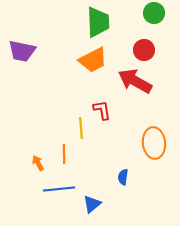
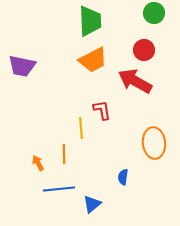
green trapezoid: moved 8 px left, 1 px up
purple trapezoid: moved 15 px down
